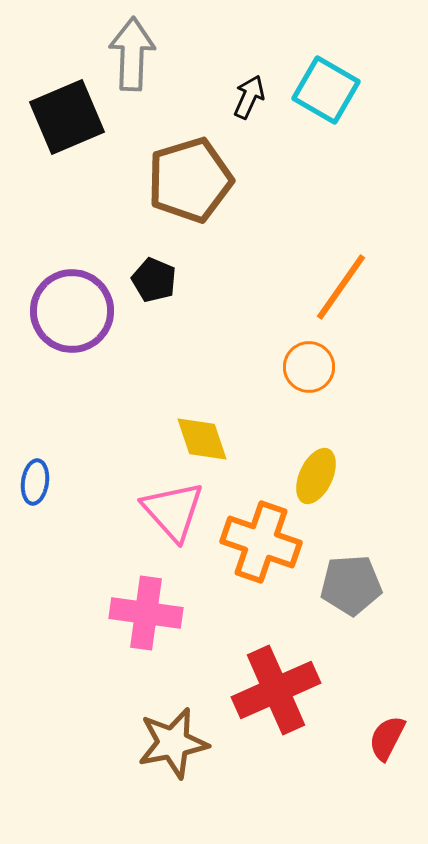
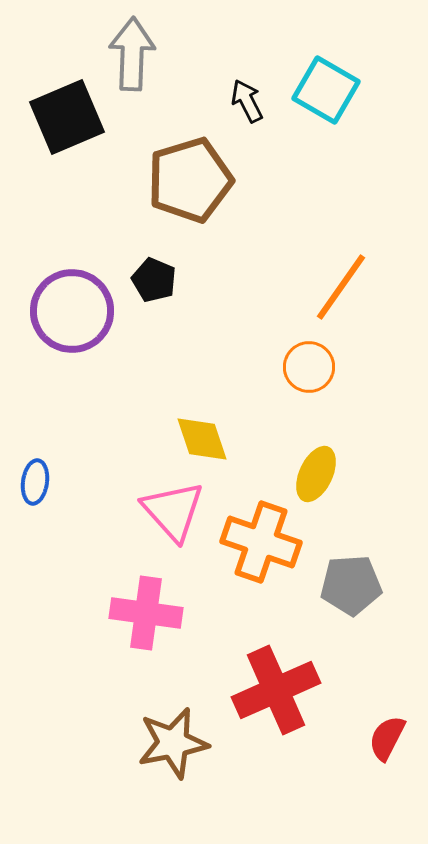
black arrow: moved 2 px left, 4 px down; rotated 51 degrees counterclockwise
yellow ellipse: moved 2 px up
